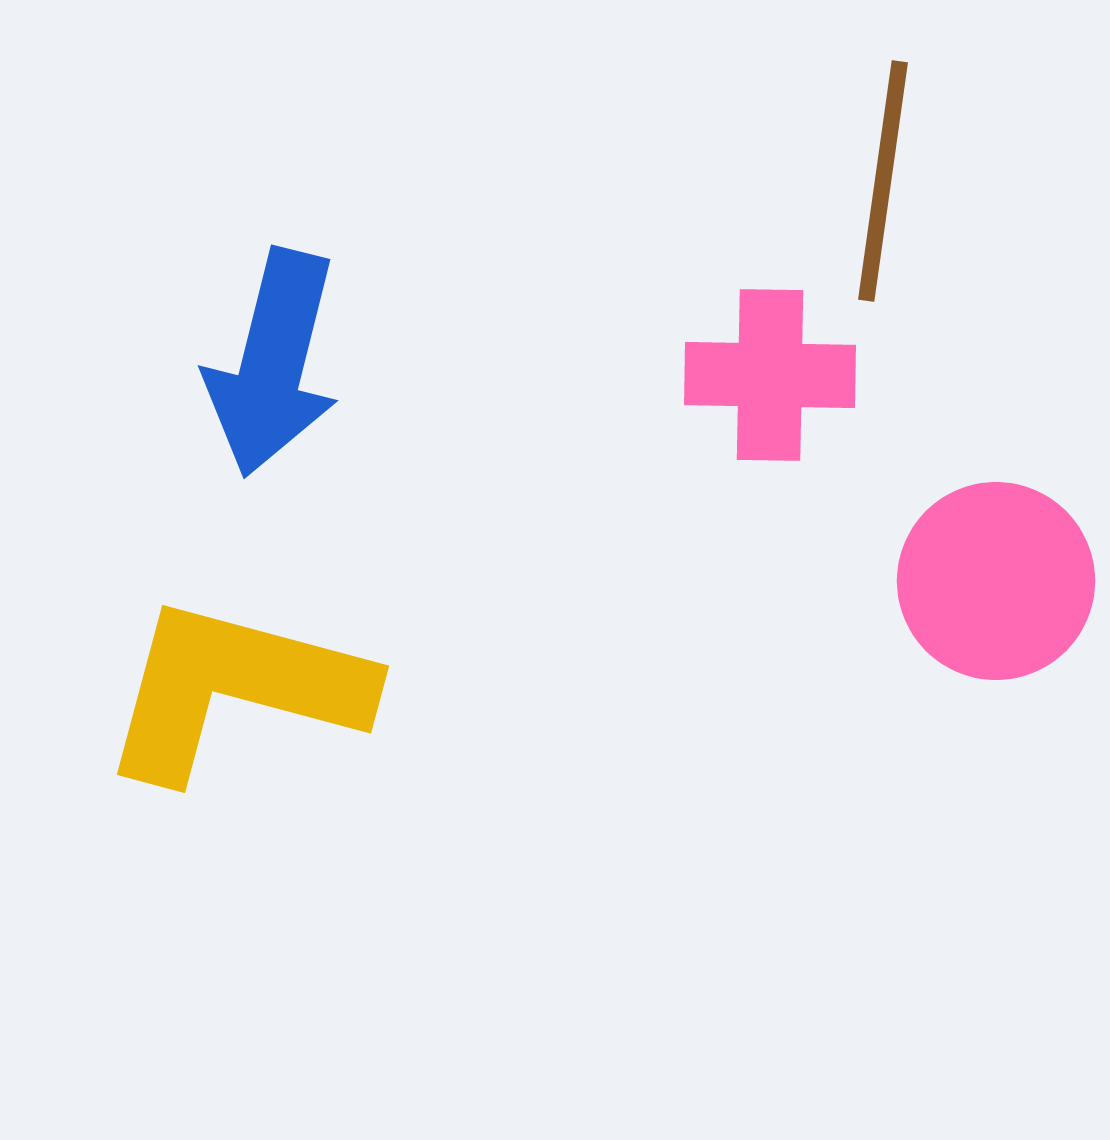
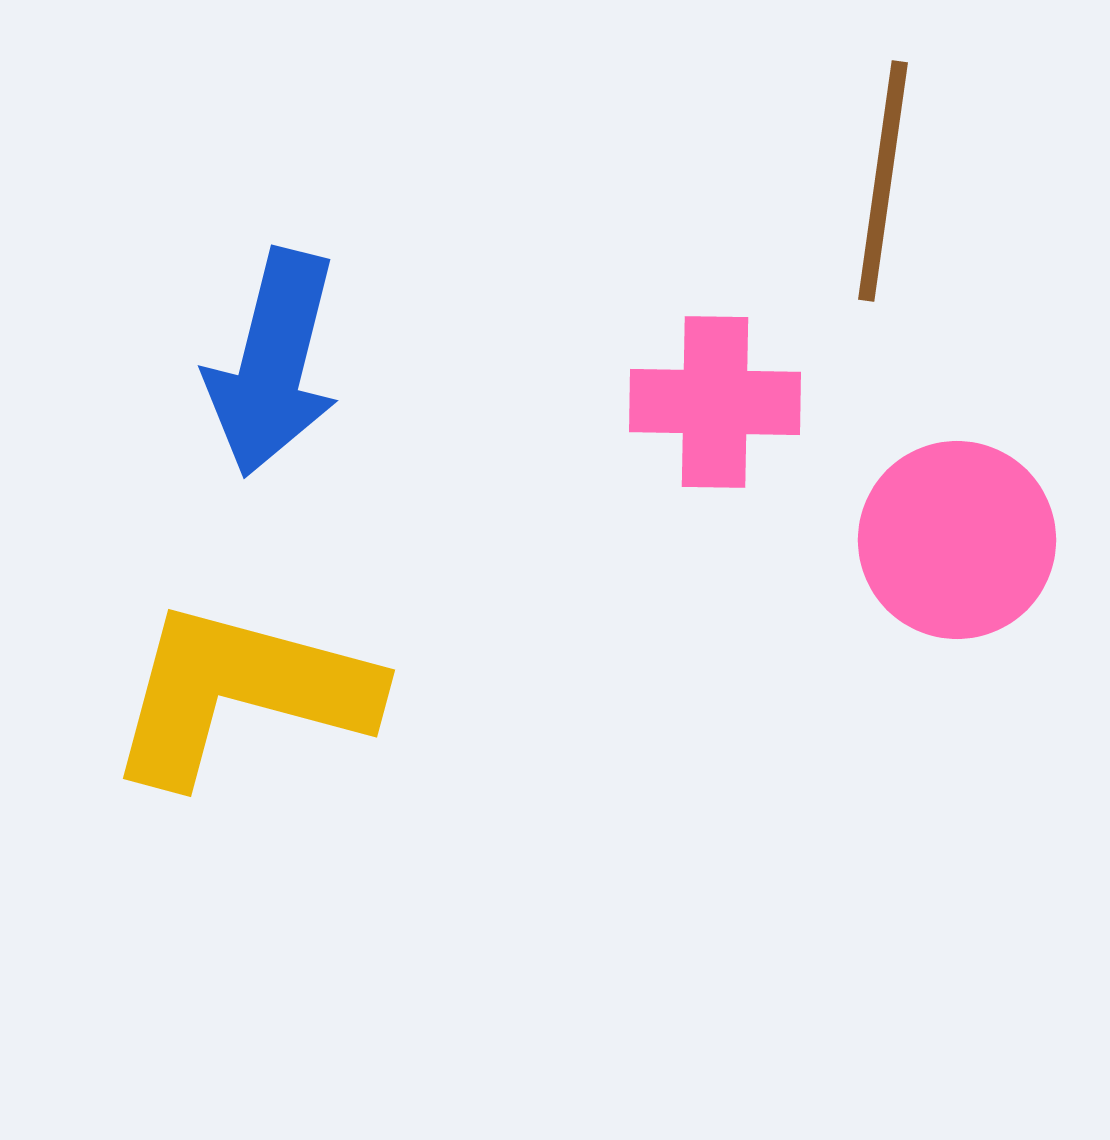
pink cross: moved 55 px left, 27 px down
pink circle: moved 39 px left, 41 px up
yellow L-shape: moved 6 px right, 4 px down
